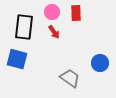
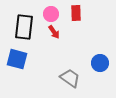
pink circle: moved 1 px left, 2 px down
